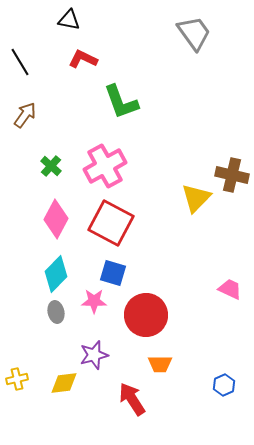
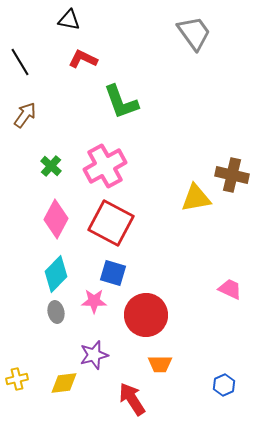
yellow triangle: rotated 36 degrees clockwise
